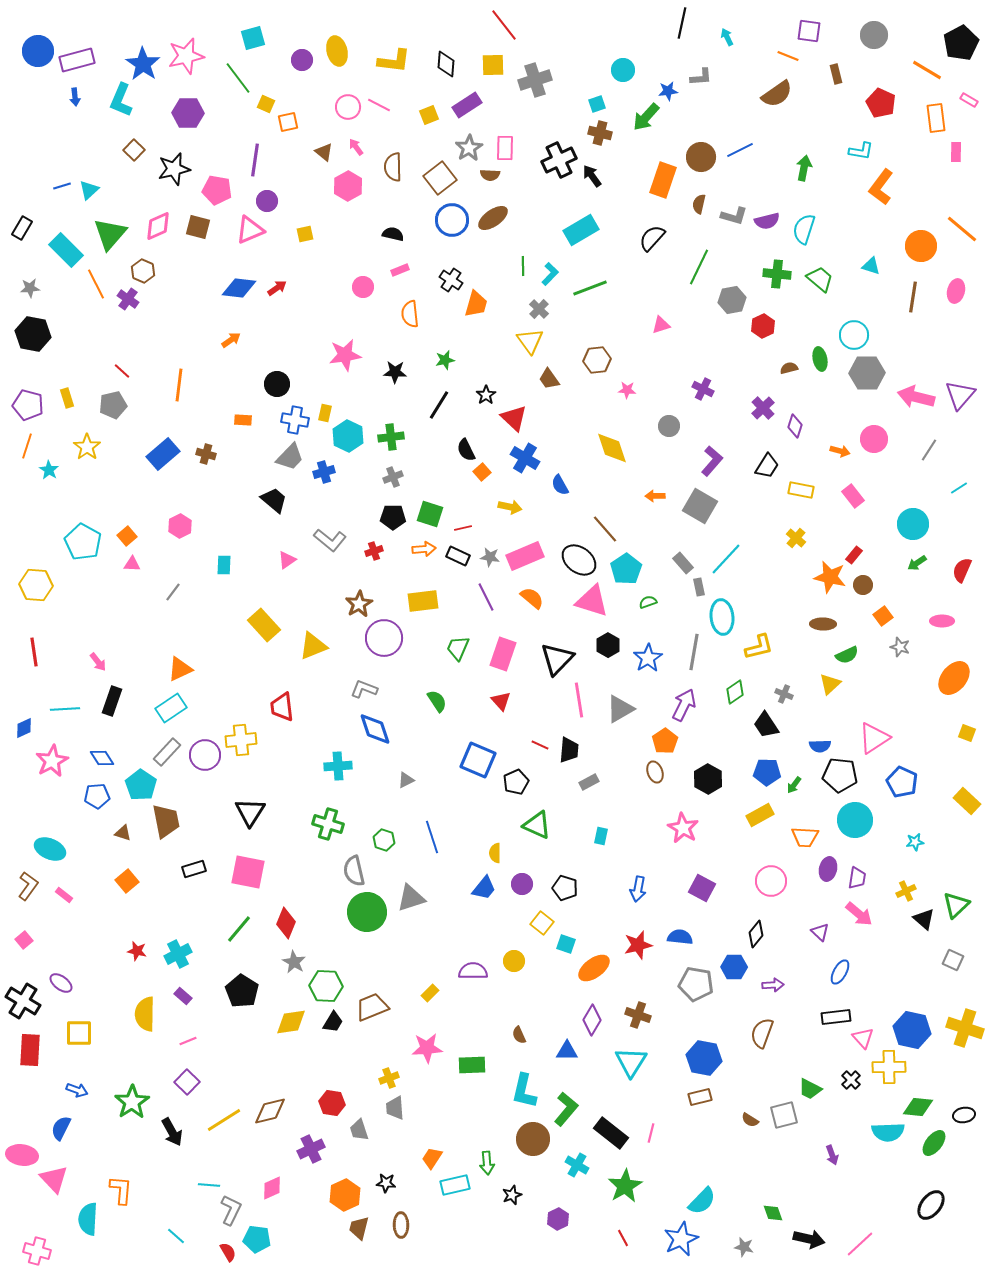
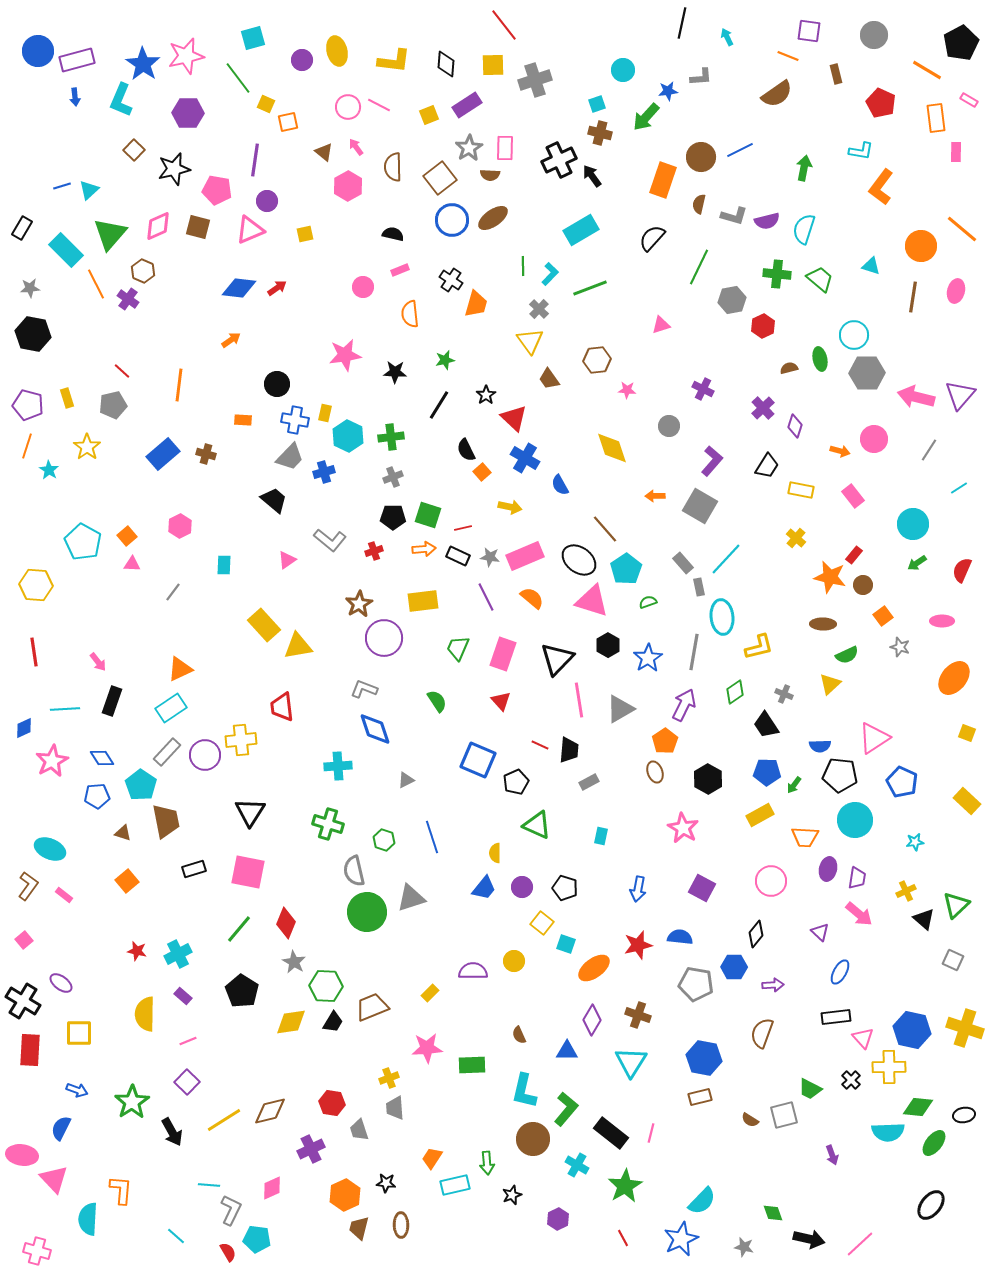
green square at (430, 514): moved 2 px left, 1 px down
yellow triangle at (313, 646): moved 15 px left; rotated 12 degrees clockwise
purple circle at (522, 884): moved 3 px down
